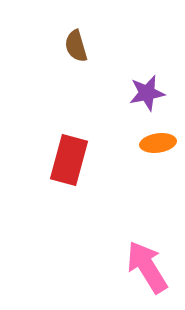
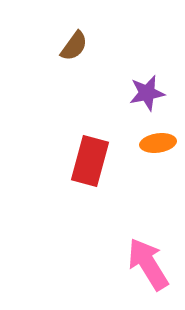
brown semicircle: moved 2 px left; rotated 128 degrees counterclockwise
red rectangle: moved 21 px right, 1 px down
pink arrow: moved 1 px right, 3 px up
